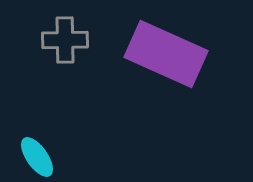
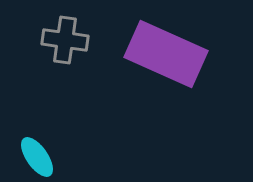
gray cross: rotated 9 degrees clockwise
